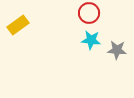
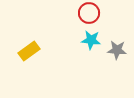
yellow rectangle: moved 11 px right, 26 px down
